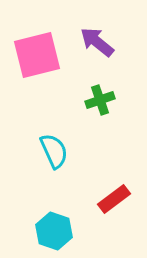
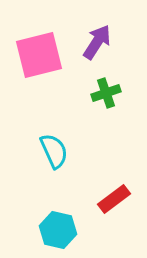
purple arrow: rotated 84 degrees clockwise
pink square: moved 2 px right
green cross: moved 6 px right, 7 px up
cyan hexagon: moved 4 px right, 1 px up; rotated 6 degrees counterclockwise
